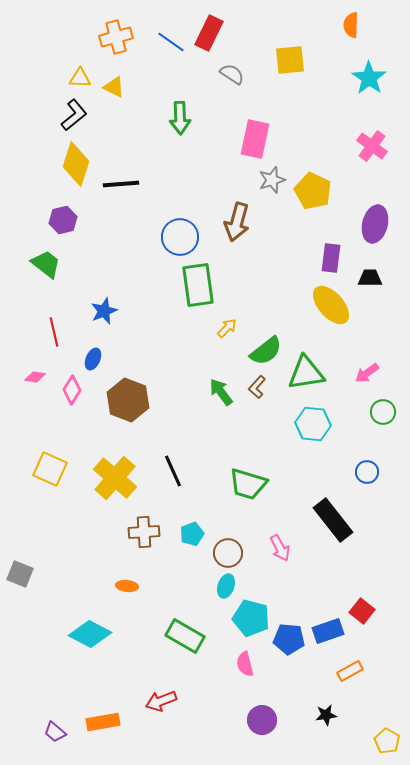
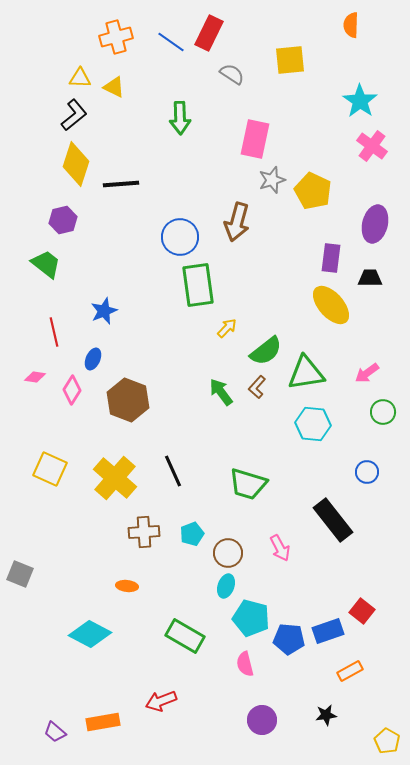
cyan star at (369, 78): moved 9 px left, 23 px down
